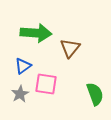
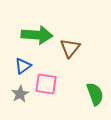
green arrow: moved 1 px right, 2 px down
